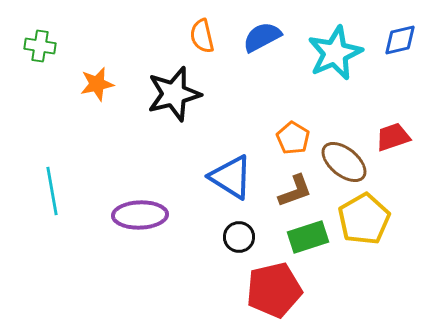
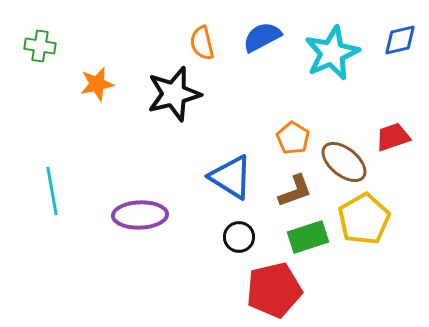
orange semicircle: moved 7 px down
cyan star: moved 3 px left
